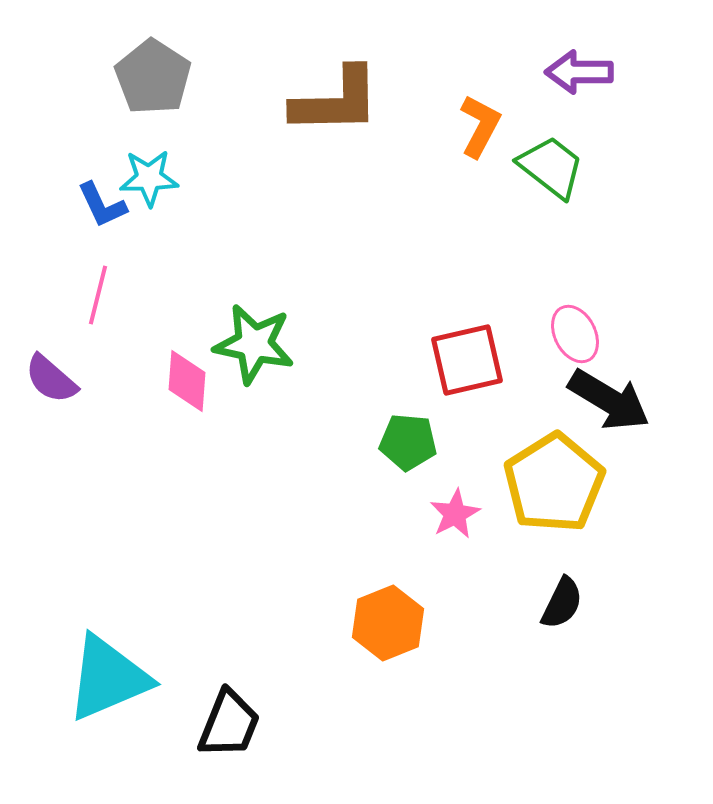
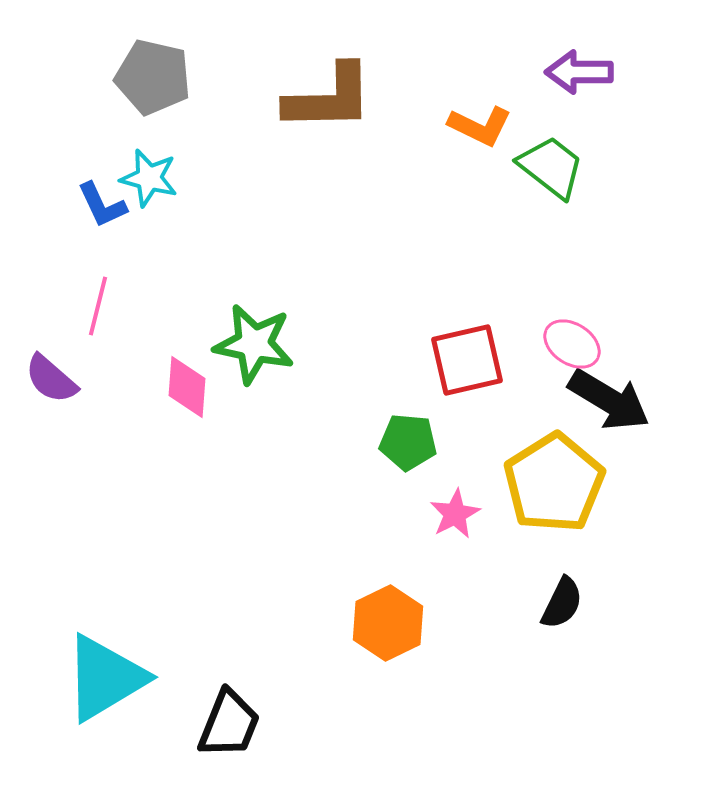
gray pentagon: rotated 20 degrees counterclockwise
brown L-shape: moved 7 px left, 3 px up
orange L-shape: rotated 88 degrees clockwise
cyan star: rotated 16 degrees clockwise
pink line: moved 11 px down
pink ellipse: moved 3 px left, 10 px down; rotated 30 degrees counterclockwise
pink diamond: moved 6 px down
orange hexagon: rotated 4 degrees counterclockwise
cyan triangle: moved 3 px left; rotated 8 degrees counterclockwise
